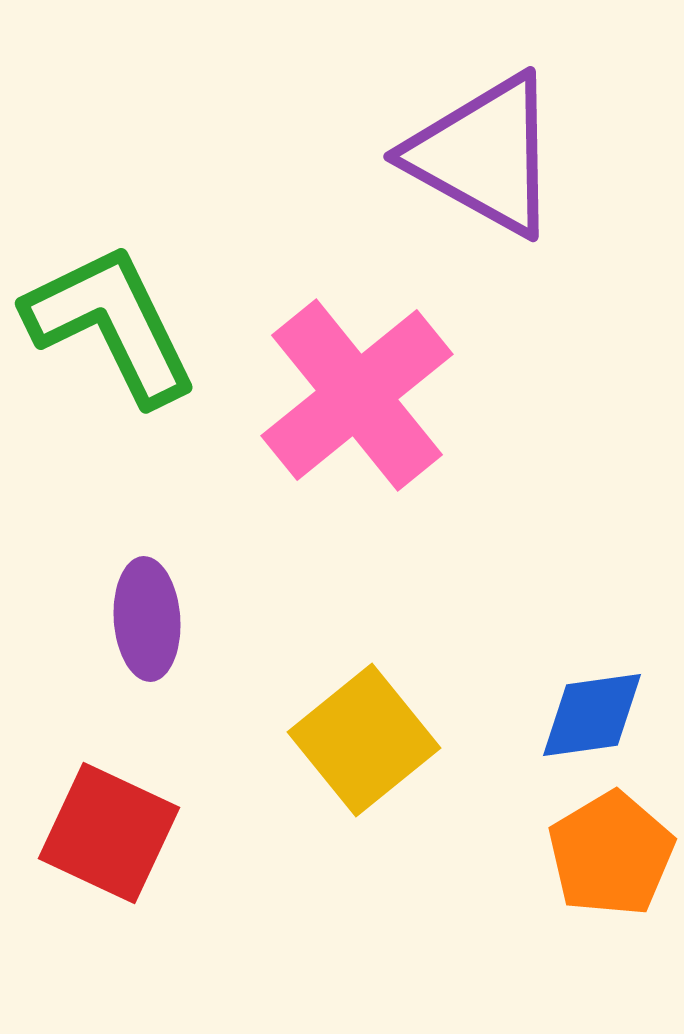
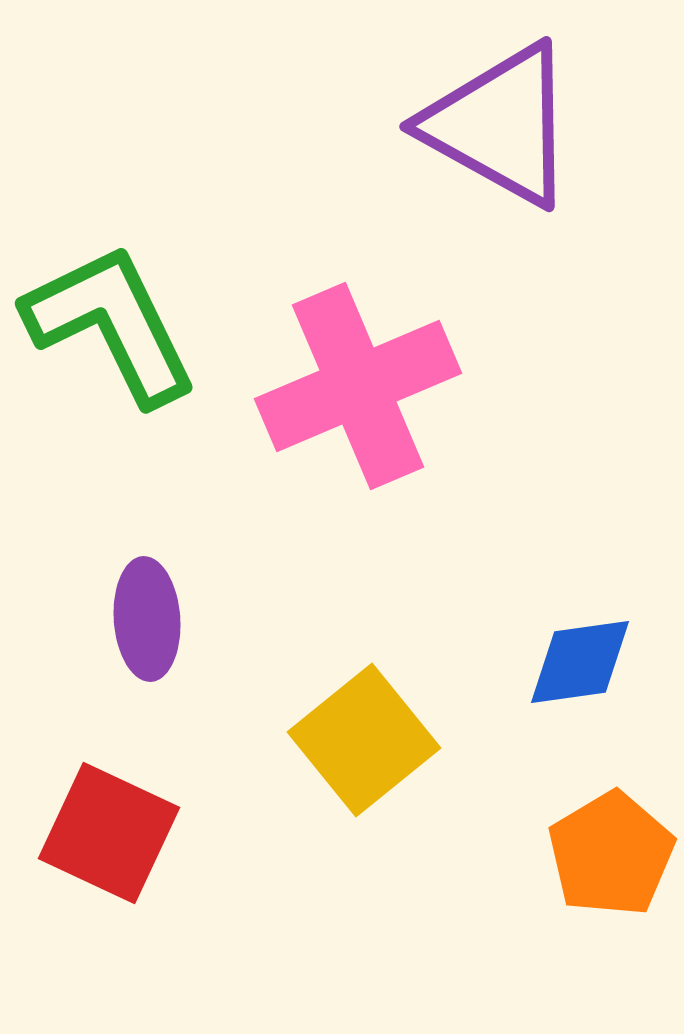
purple triangle: moved 16 px right, 30 px up
pink cross: moved 1 px right, 9 px up; rotated 16 degrees clockwise
blue diamond: moved 12 px left, 53 px up
